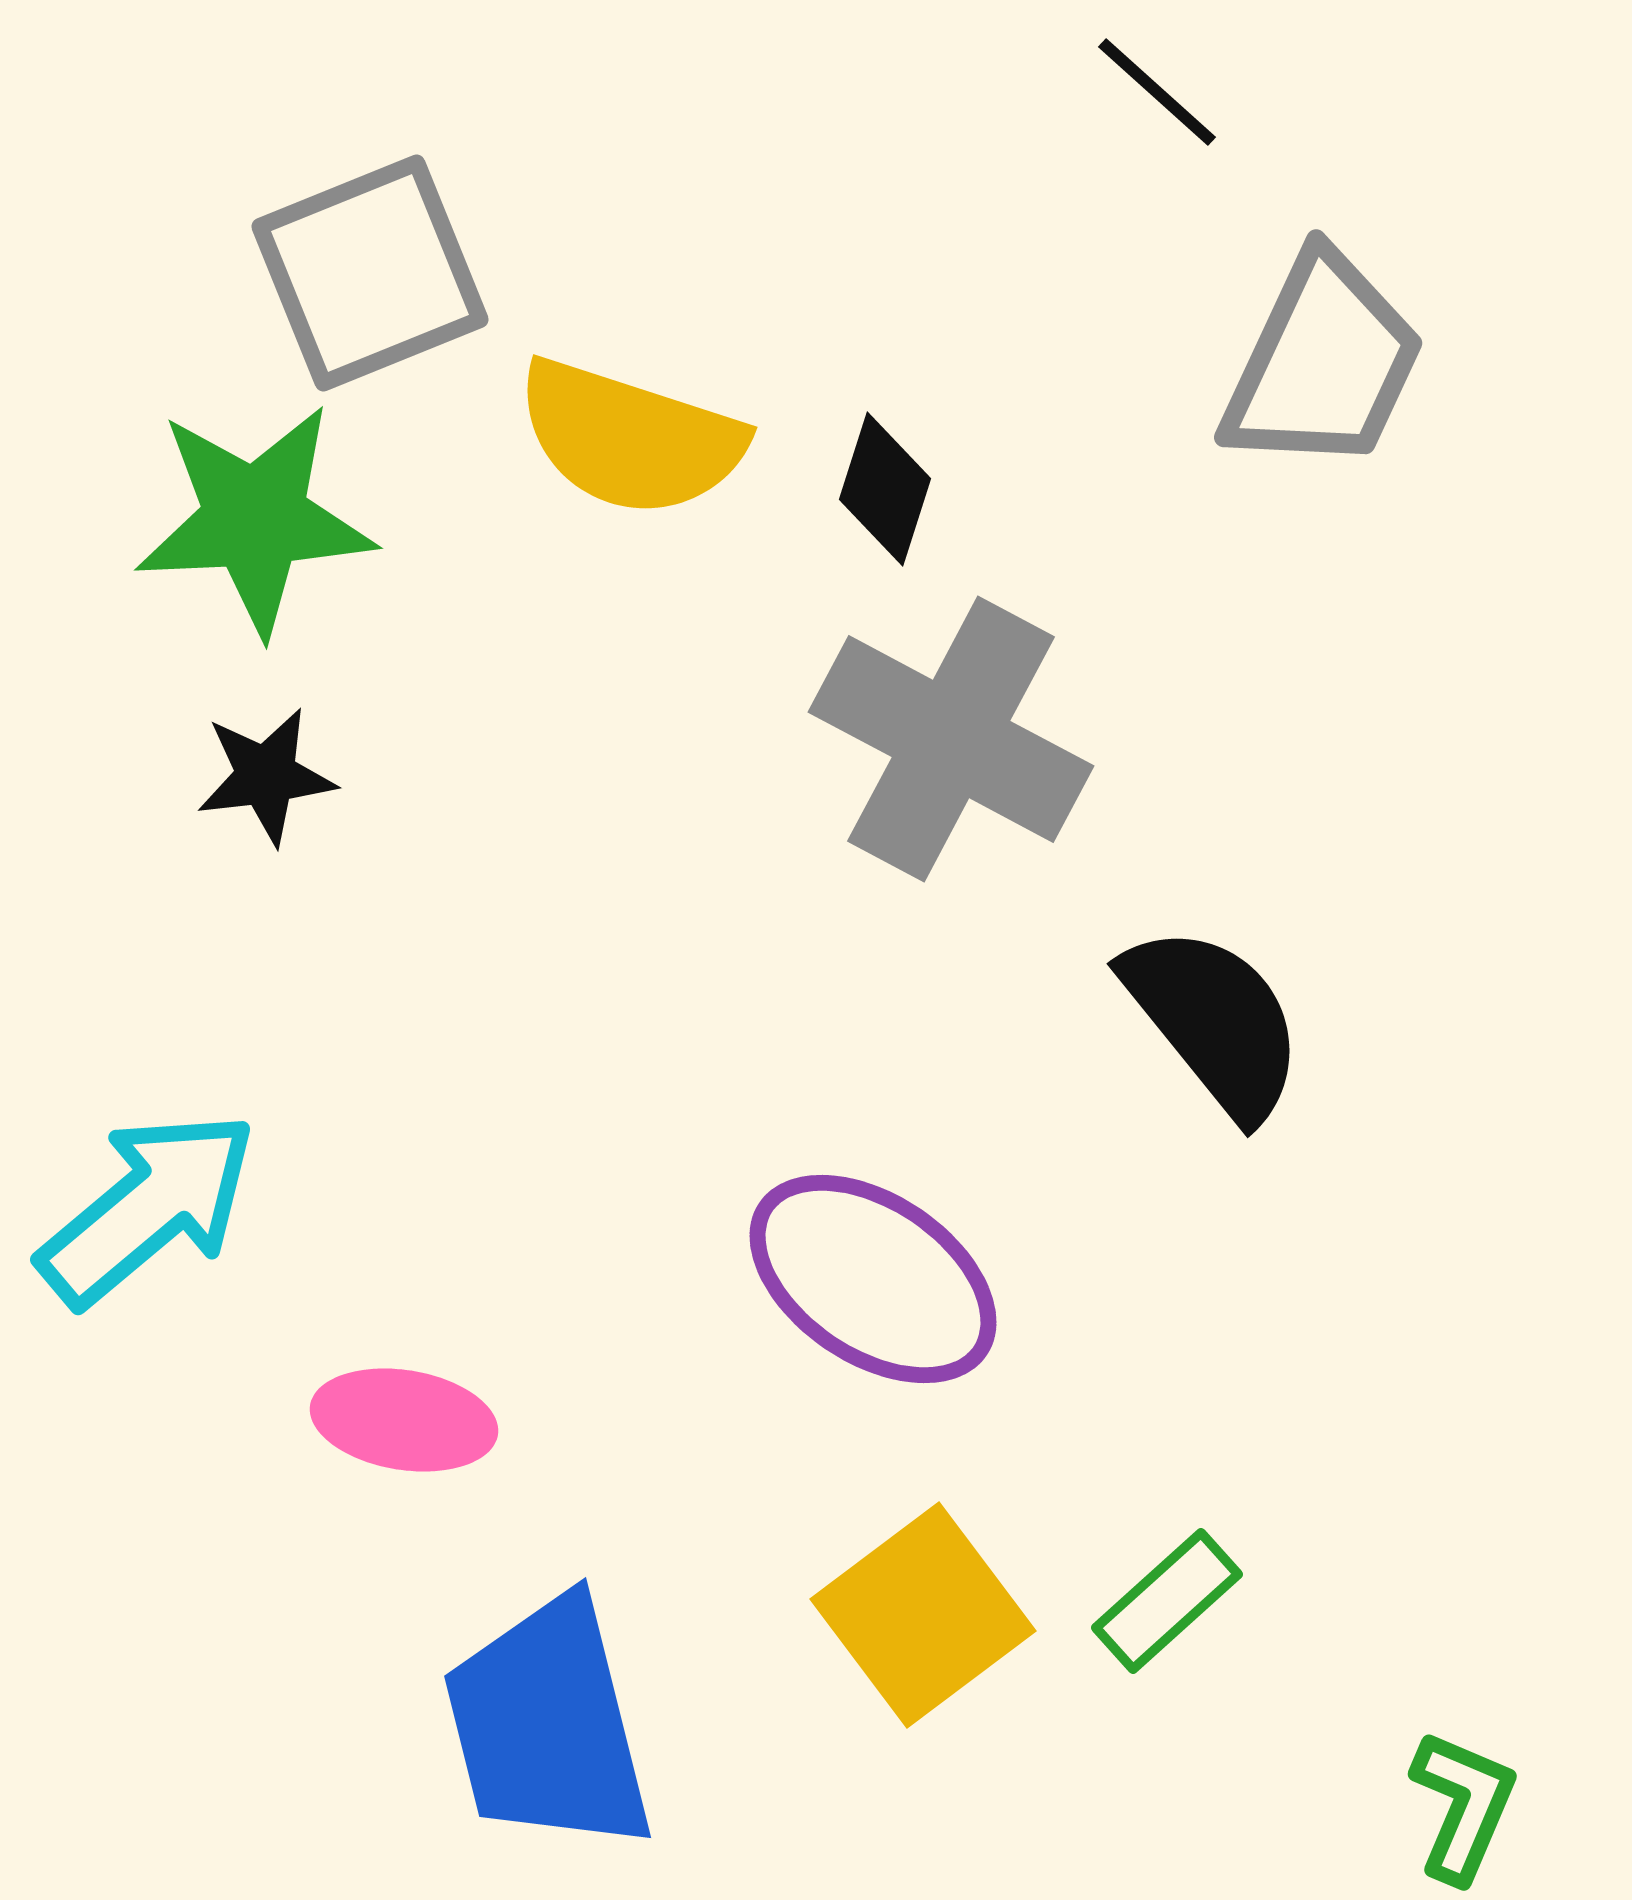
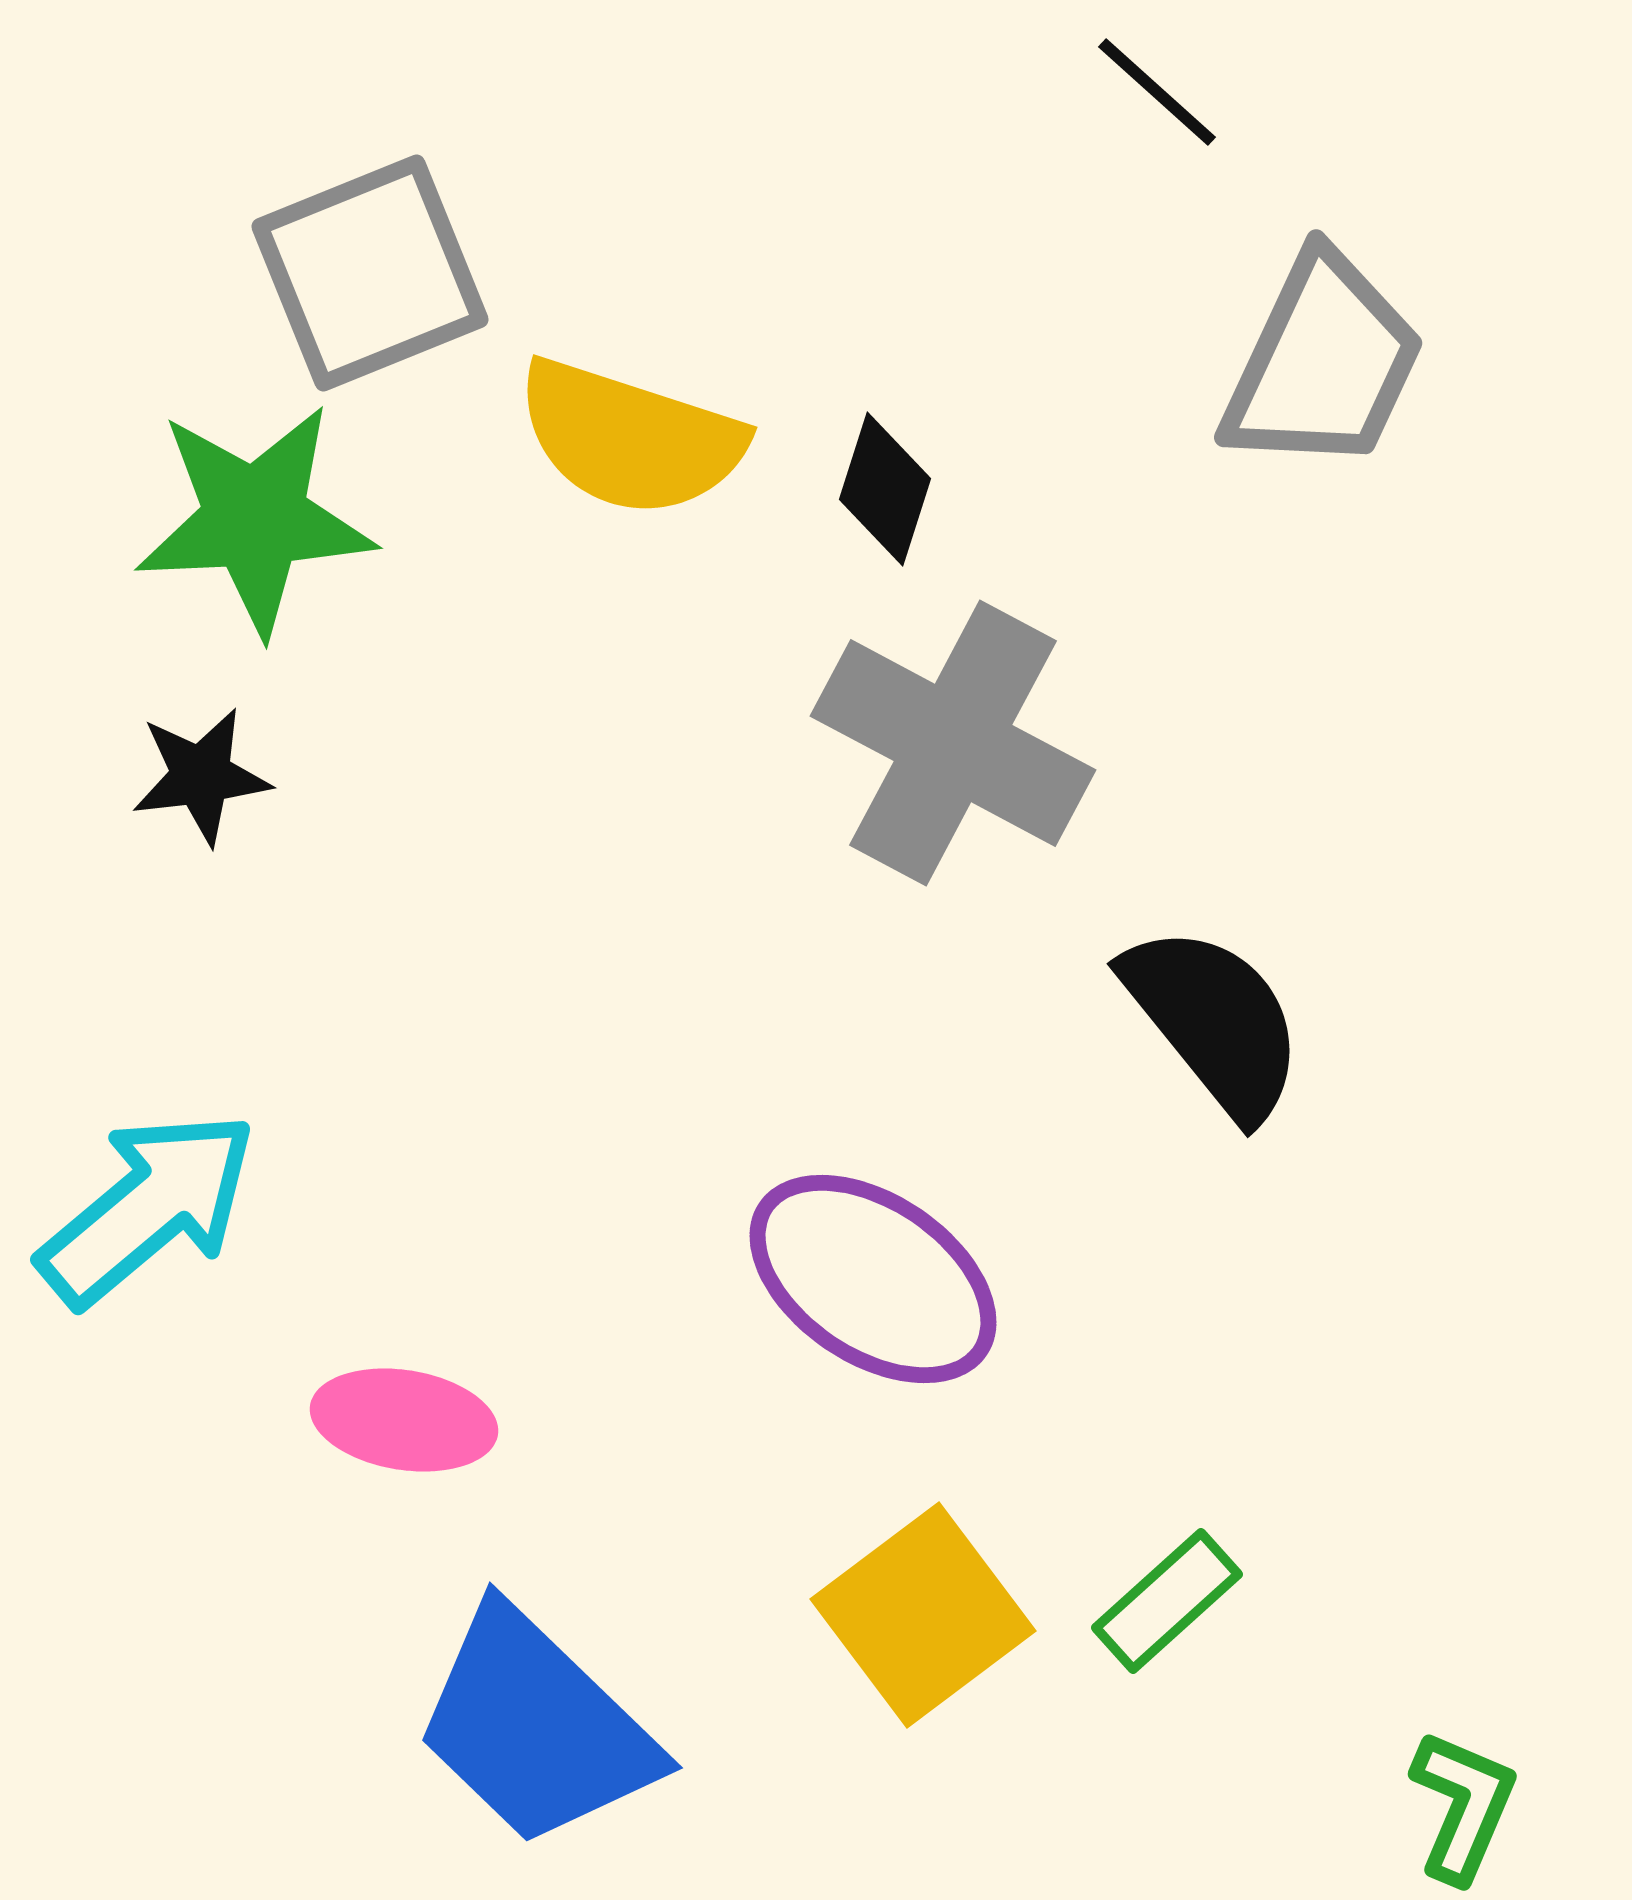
gray cross: moved 2 px right, 4 px down
black star: moved 65 px left
blue trapezoid: moved 12 px left, 2 px down; rotated 32 degrees counterclockwise
